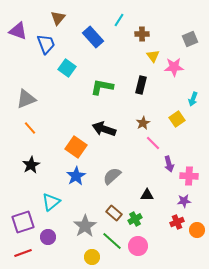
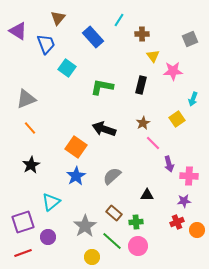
purple triangle: rotated 12 degrees clockwise
pink star: moved 1 px left, 4 px down
green cross: moved 1 px right, 3 px down; rotated 24 degrees clockwise
